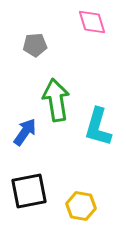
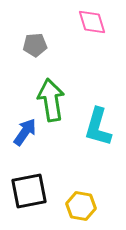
green arrow: moved 5 px left
